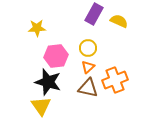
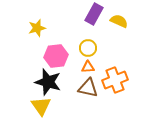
yellow star: rotated 12 degrees counterclockwise
orange triangle: rotated 40 degrees clockwise
